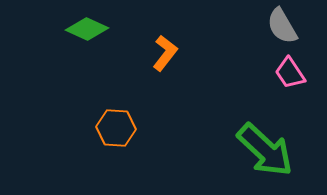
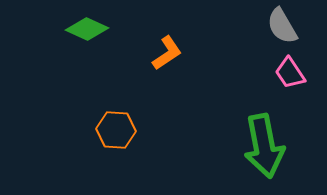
orange L-shape: moved 2 px right; rotated 18 degrees clockwise
orange hexagon: moved 2 px down
green arrow: moved 1 px left, 4 px up; rotated 36 degrees clockwise
